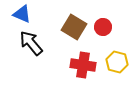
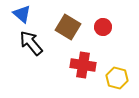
blue triangle: rotated 18 degrees clockwise
brown square: moved 6 px left
yellow hexagon: moved 16 px down
